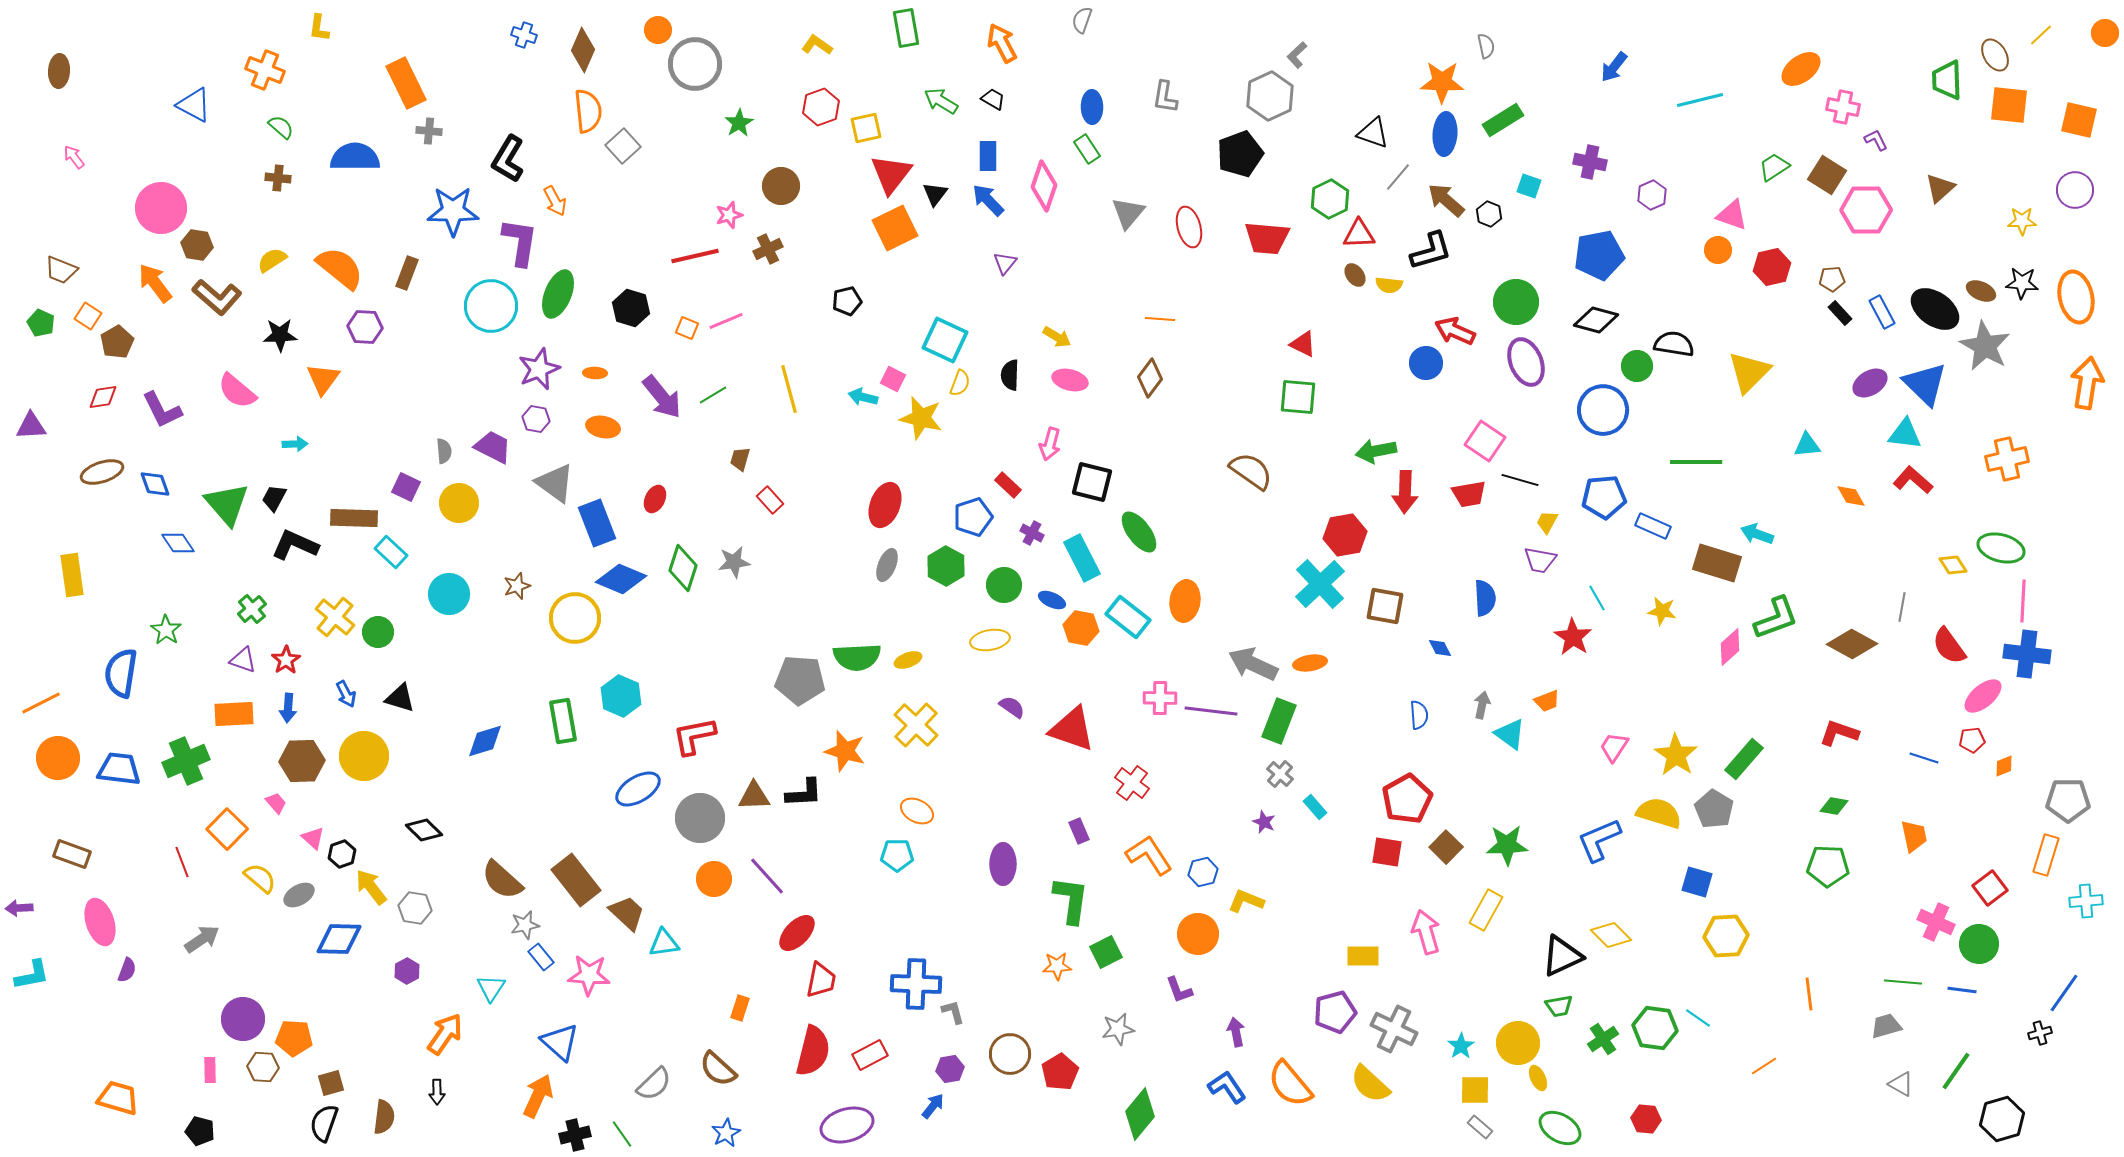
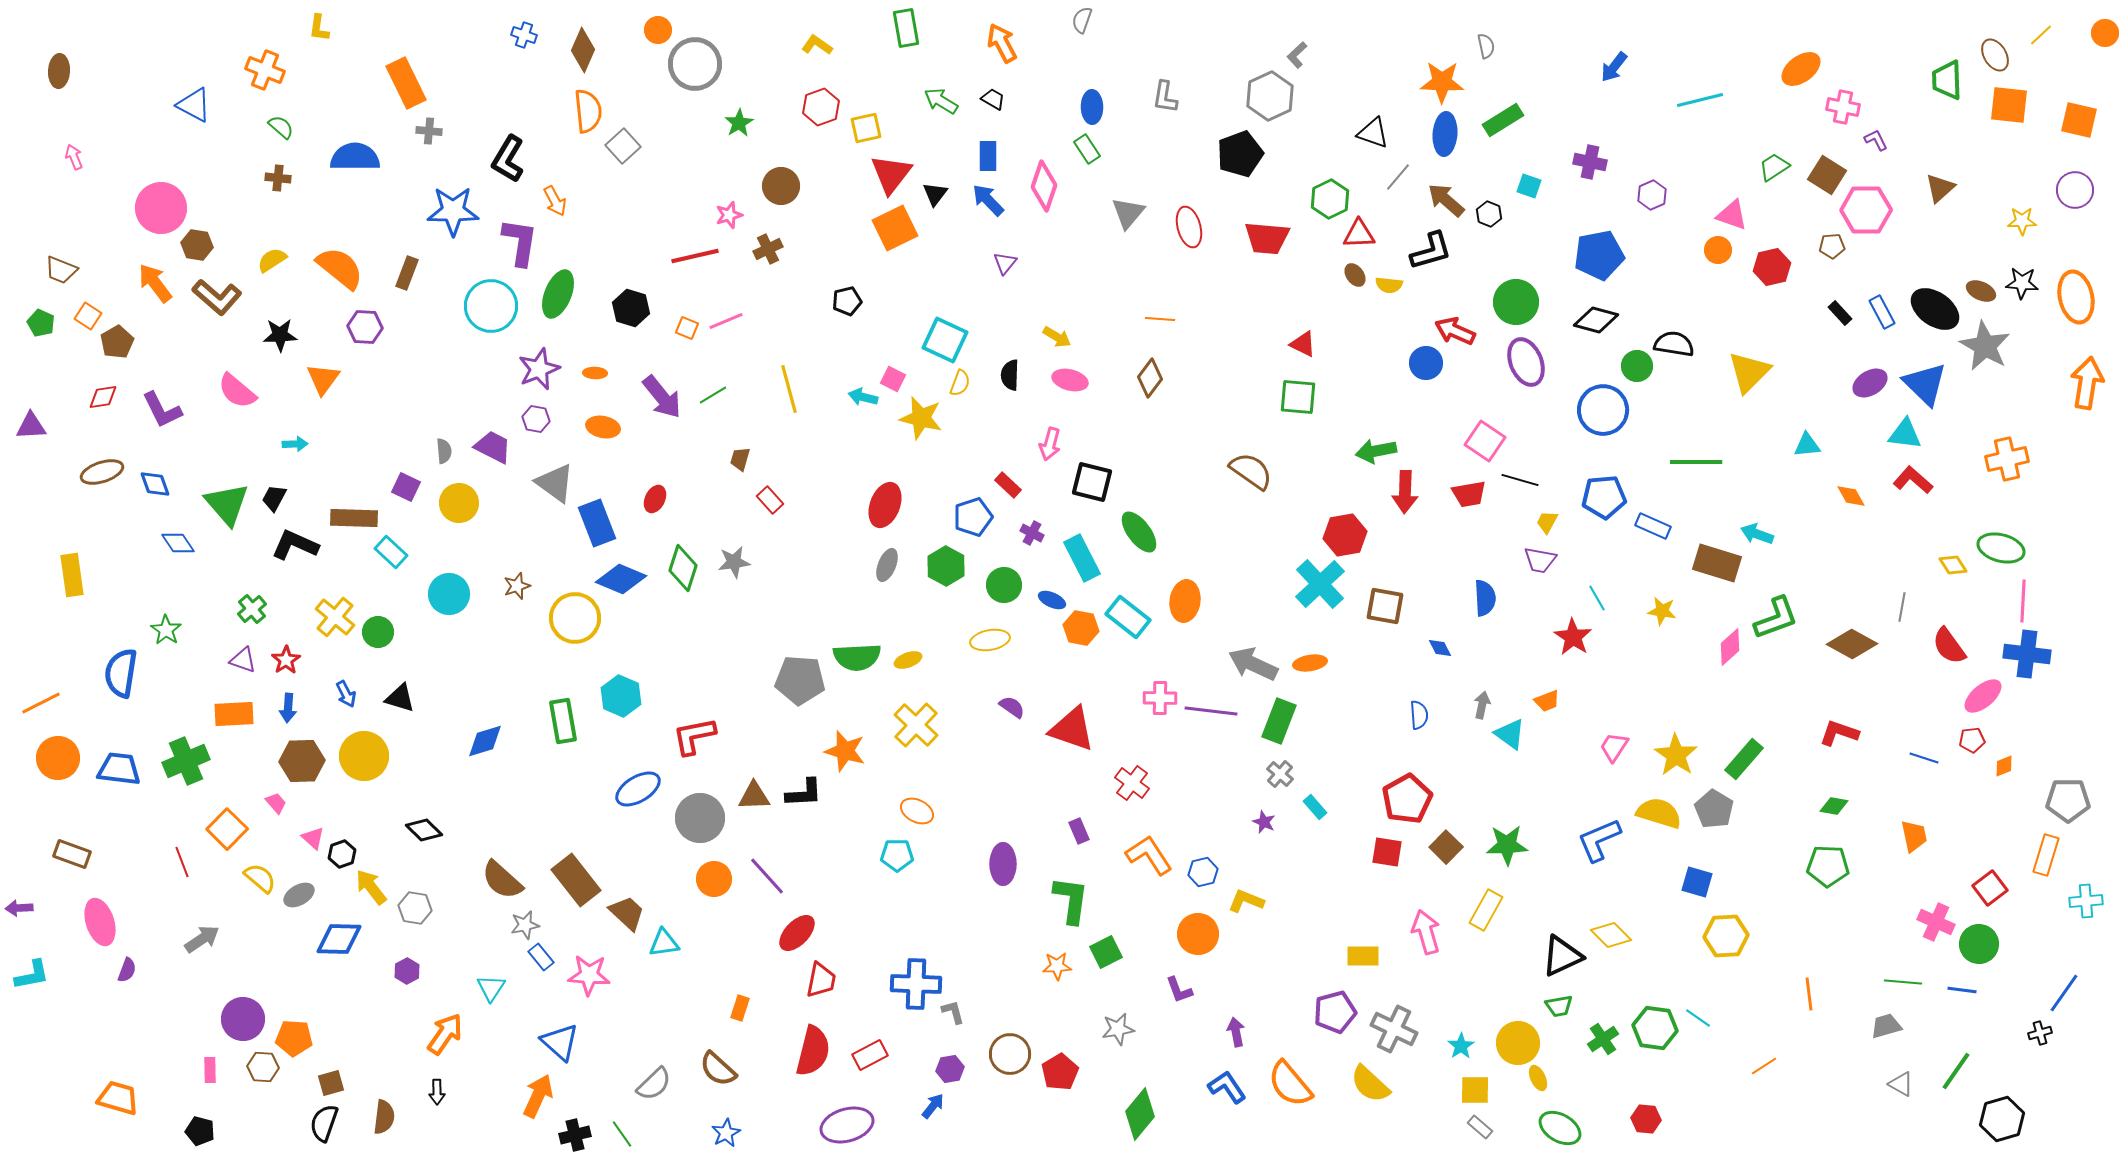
pink arrow at (74, 157): rotated 15 degrees clockwise
brown pentagon at (1832, 279): moved 33 px up
